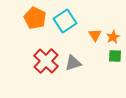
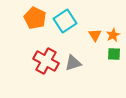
orange star: moved 2 px up
green square: moved 1 px left, 2 px up
red cross: rotated 15 degrees counterclockwise
